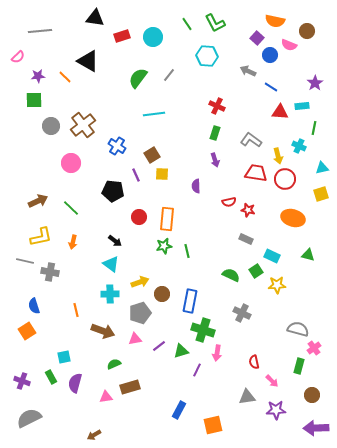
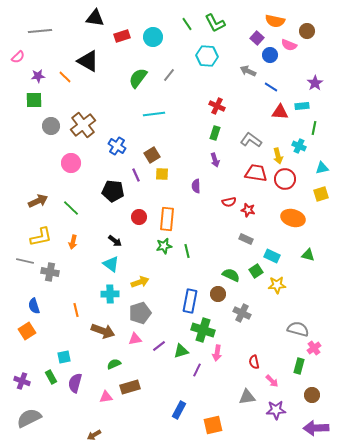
brown circle at (162, 294): moved 56 px right
